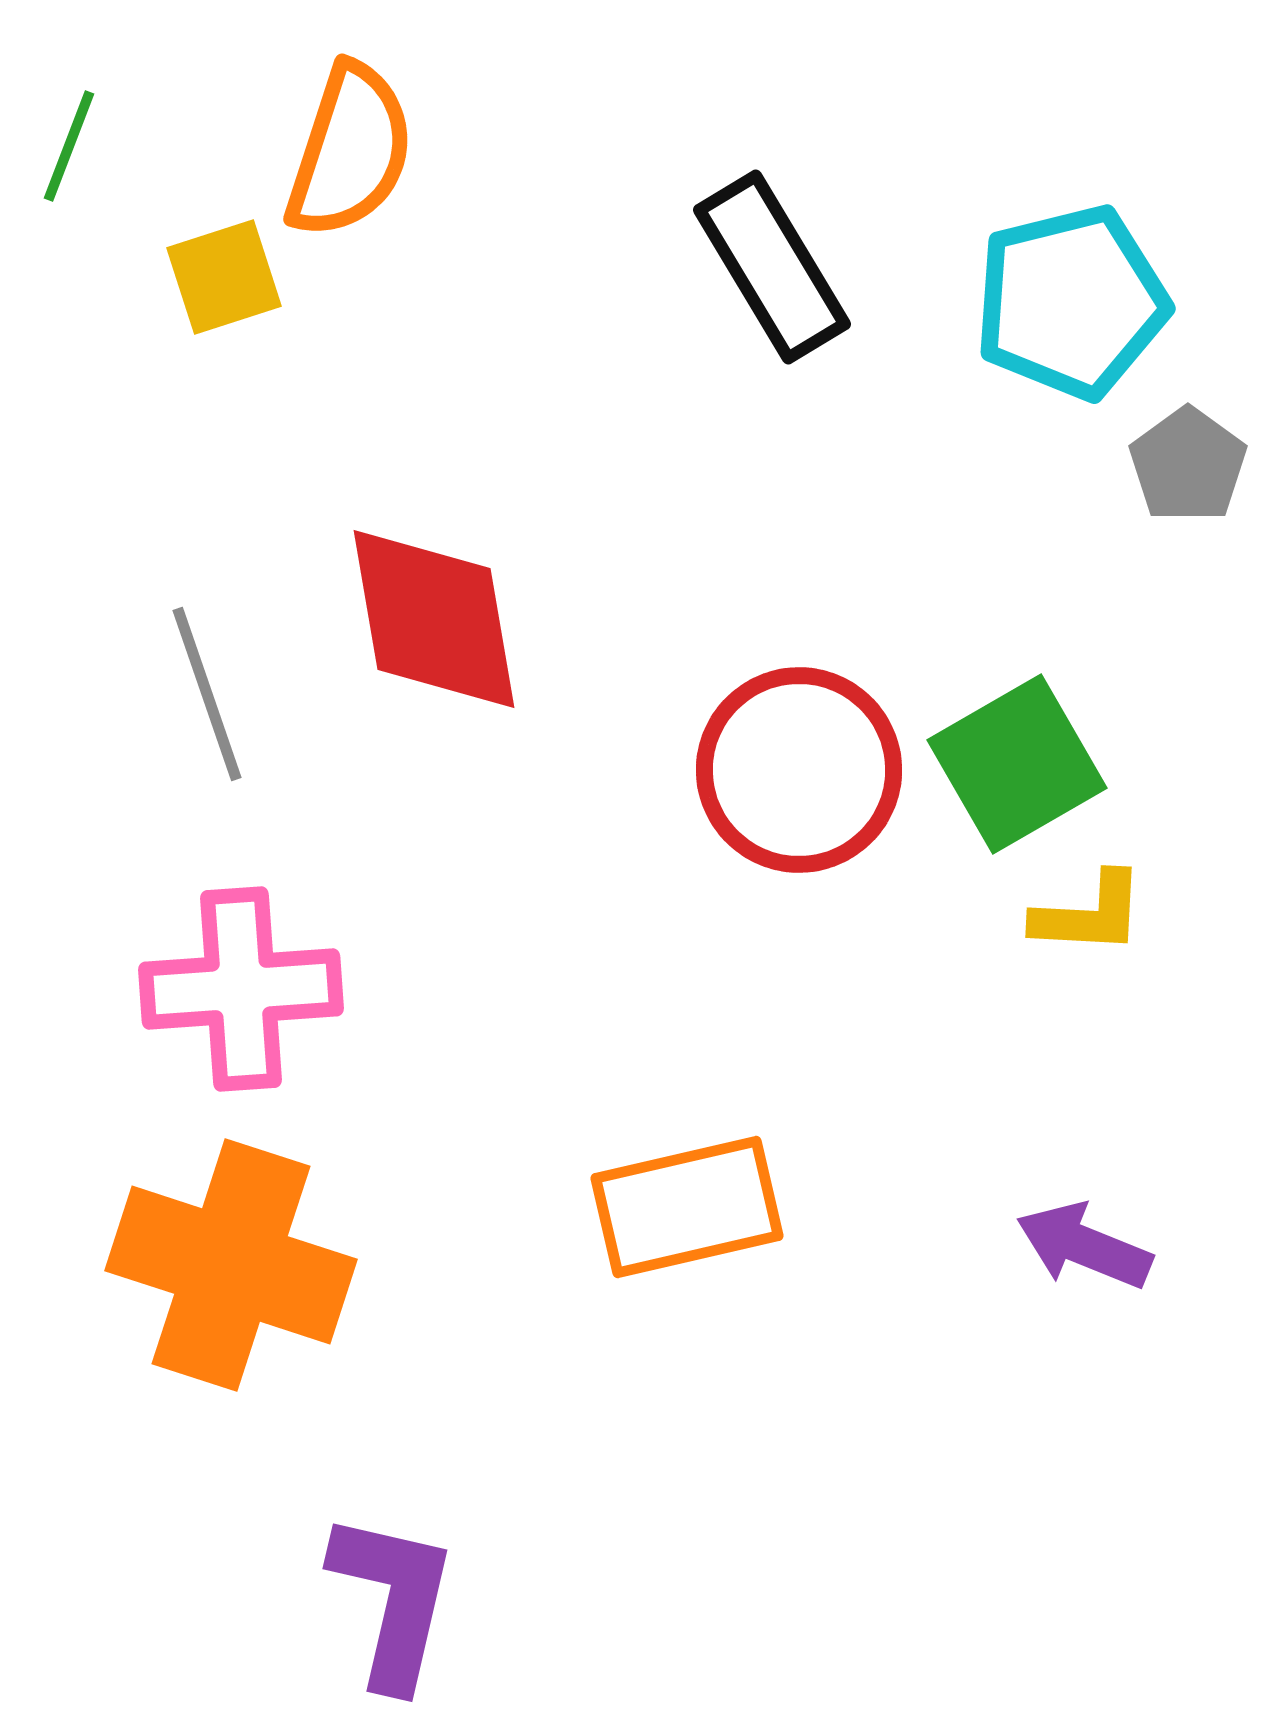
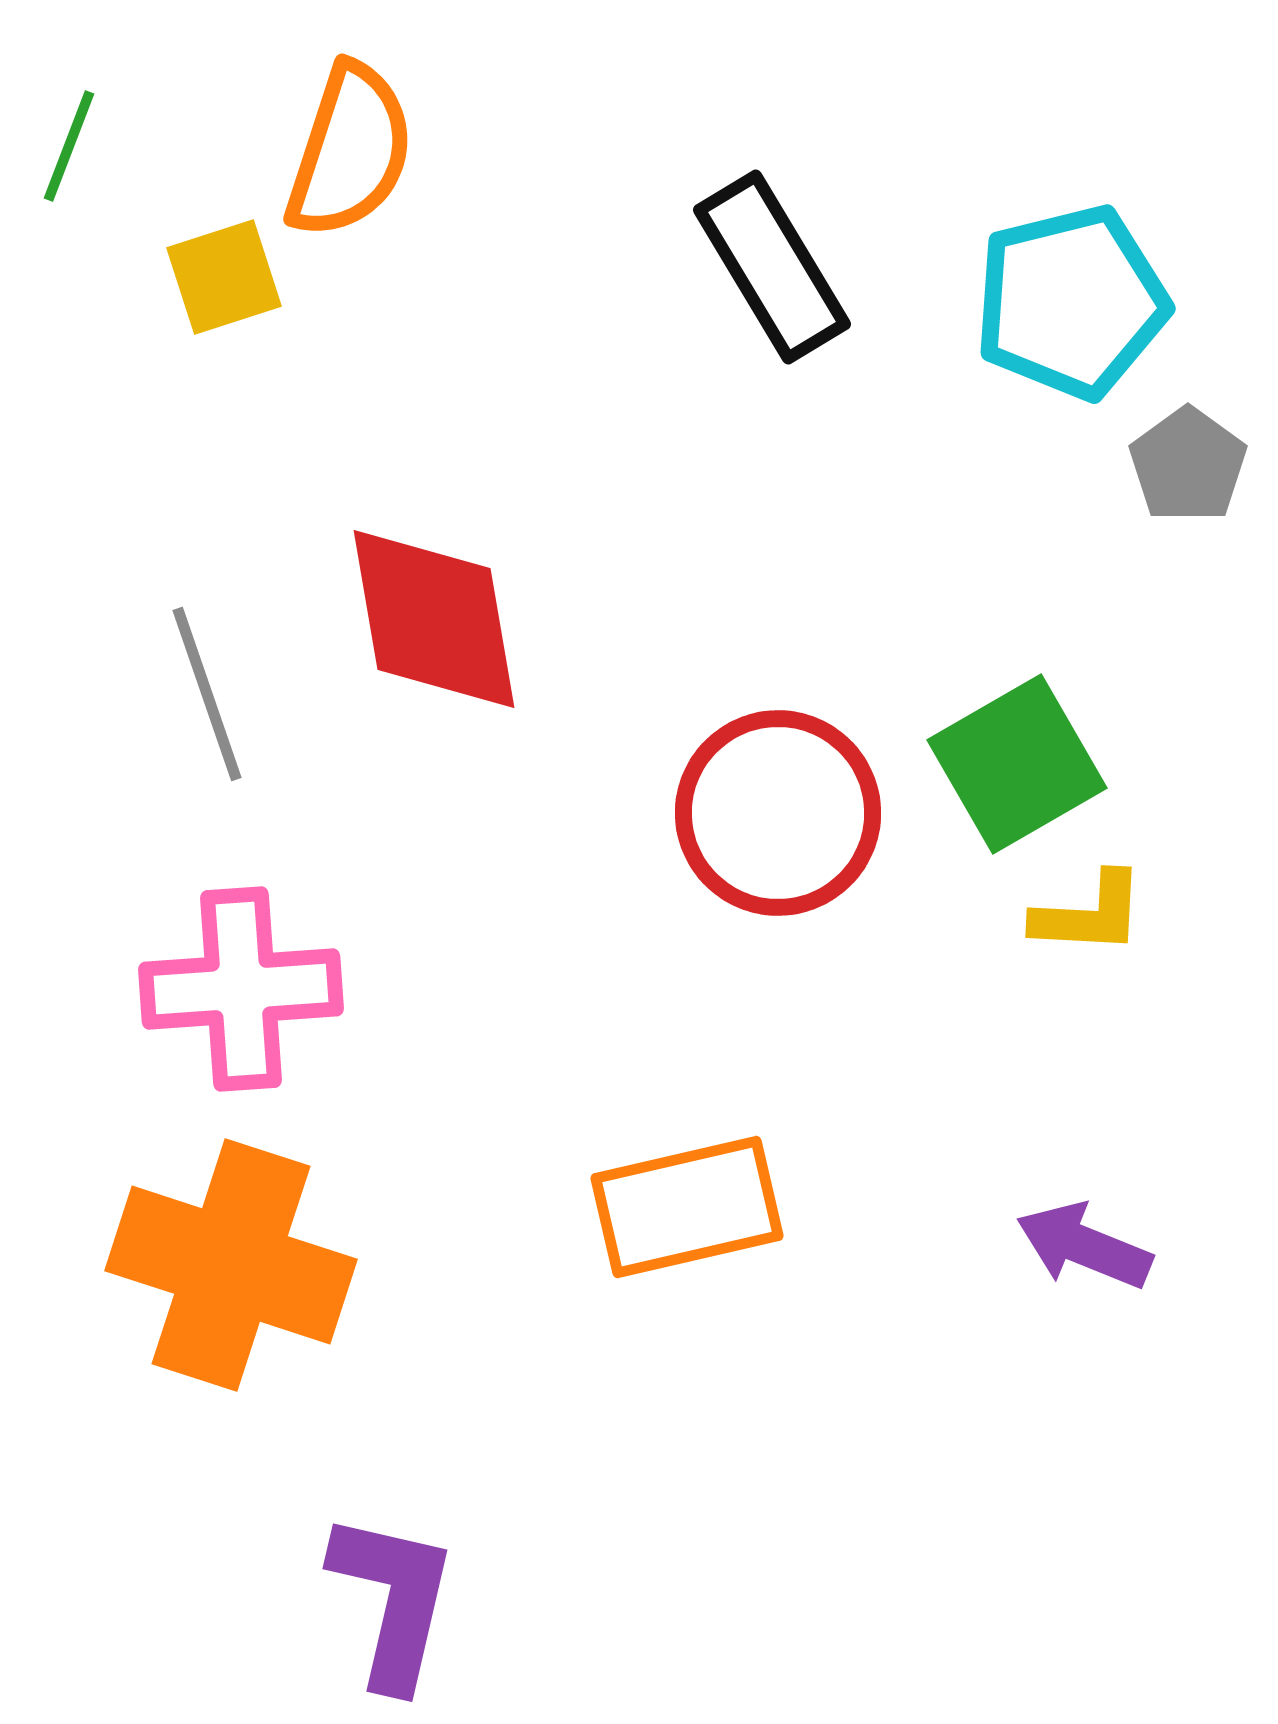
red circle: moved 21 px left, 43 px down
